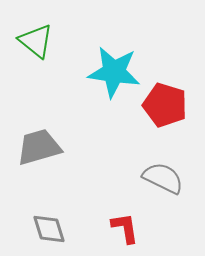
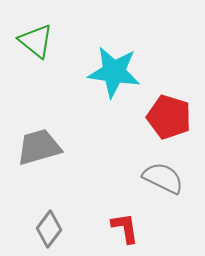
red pentagon: moved 4 px right, 12 px down
gray diamond: rotated 54 degrees clockwise
